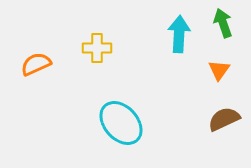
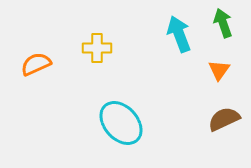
cyan arrow: rotated 24 degrees counterclockwise
